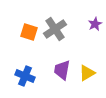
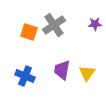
purple star: rotated 24 degrees clockwise
gray cross: moved 1 px left, 4 px up
yellow triangle: rotated 24 degrees counterclockwise
